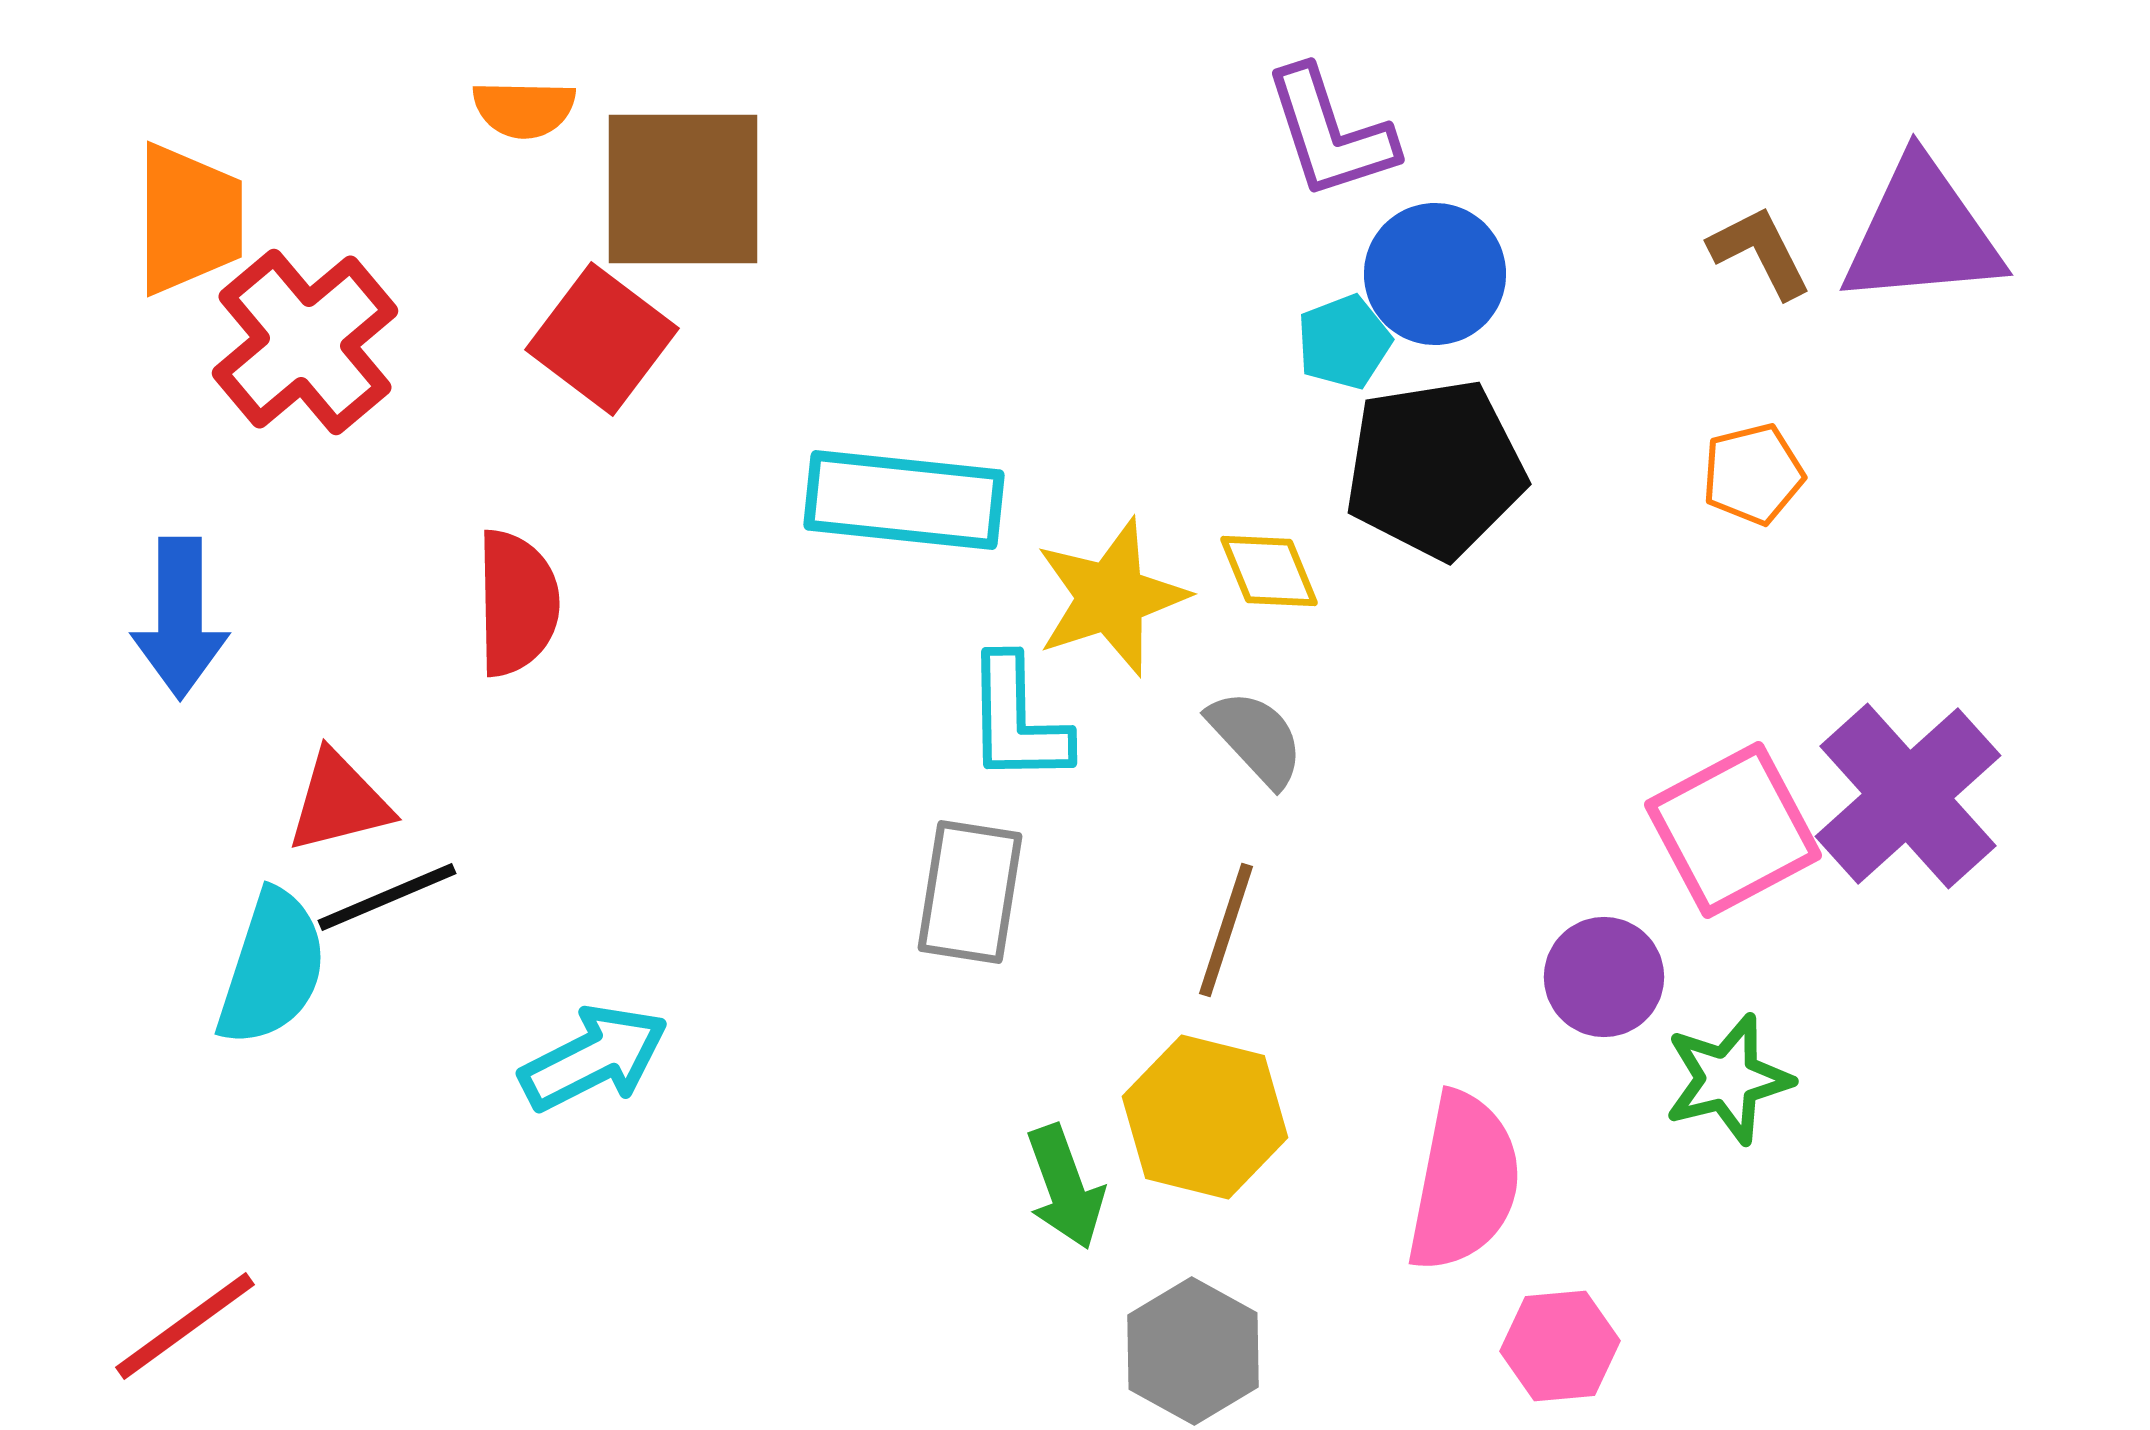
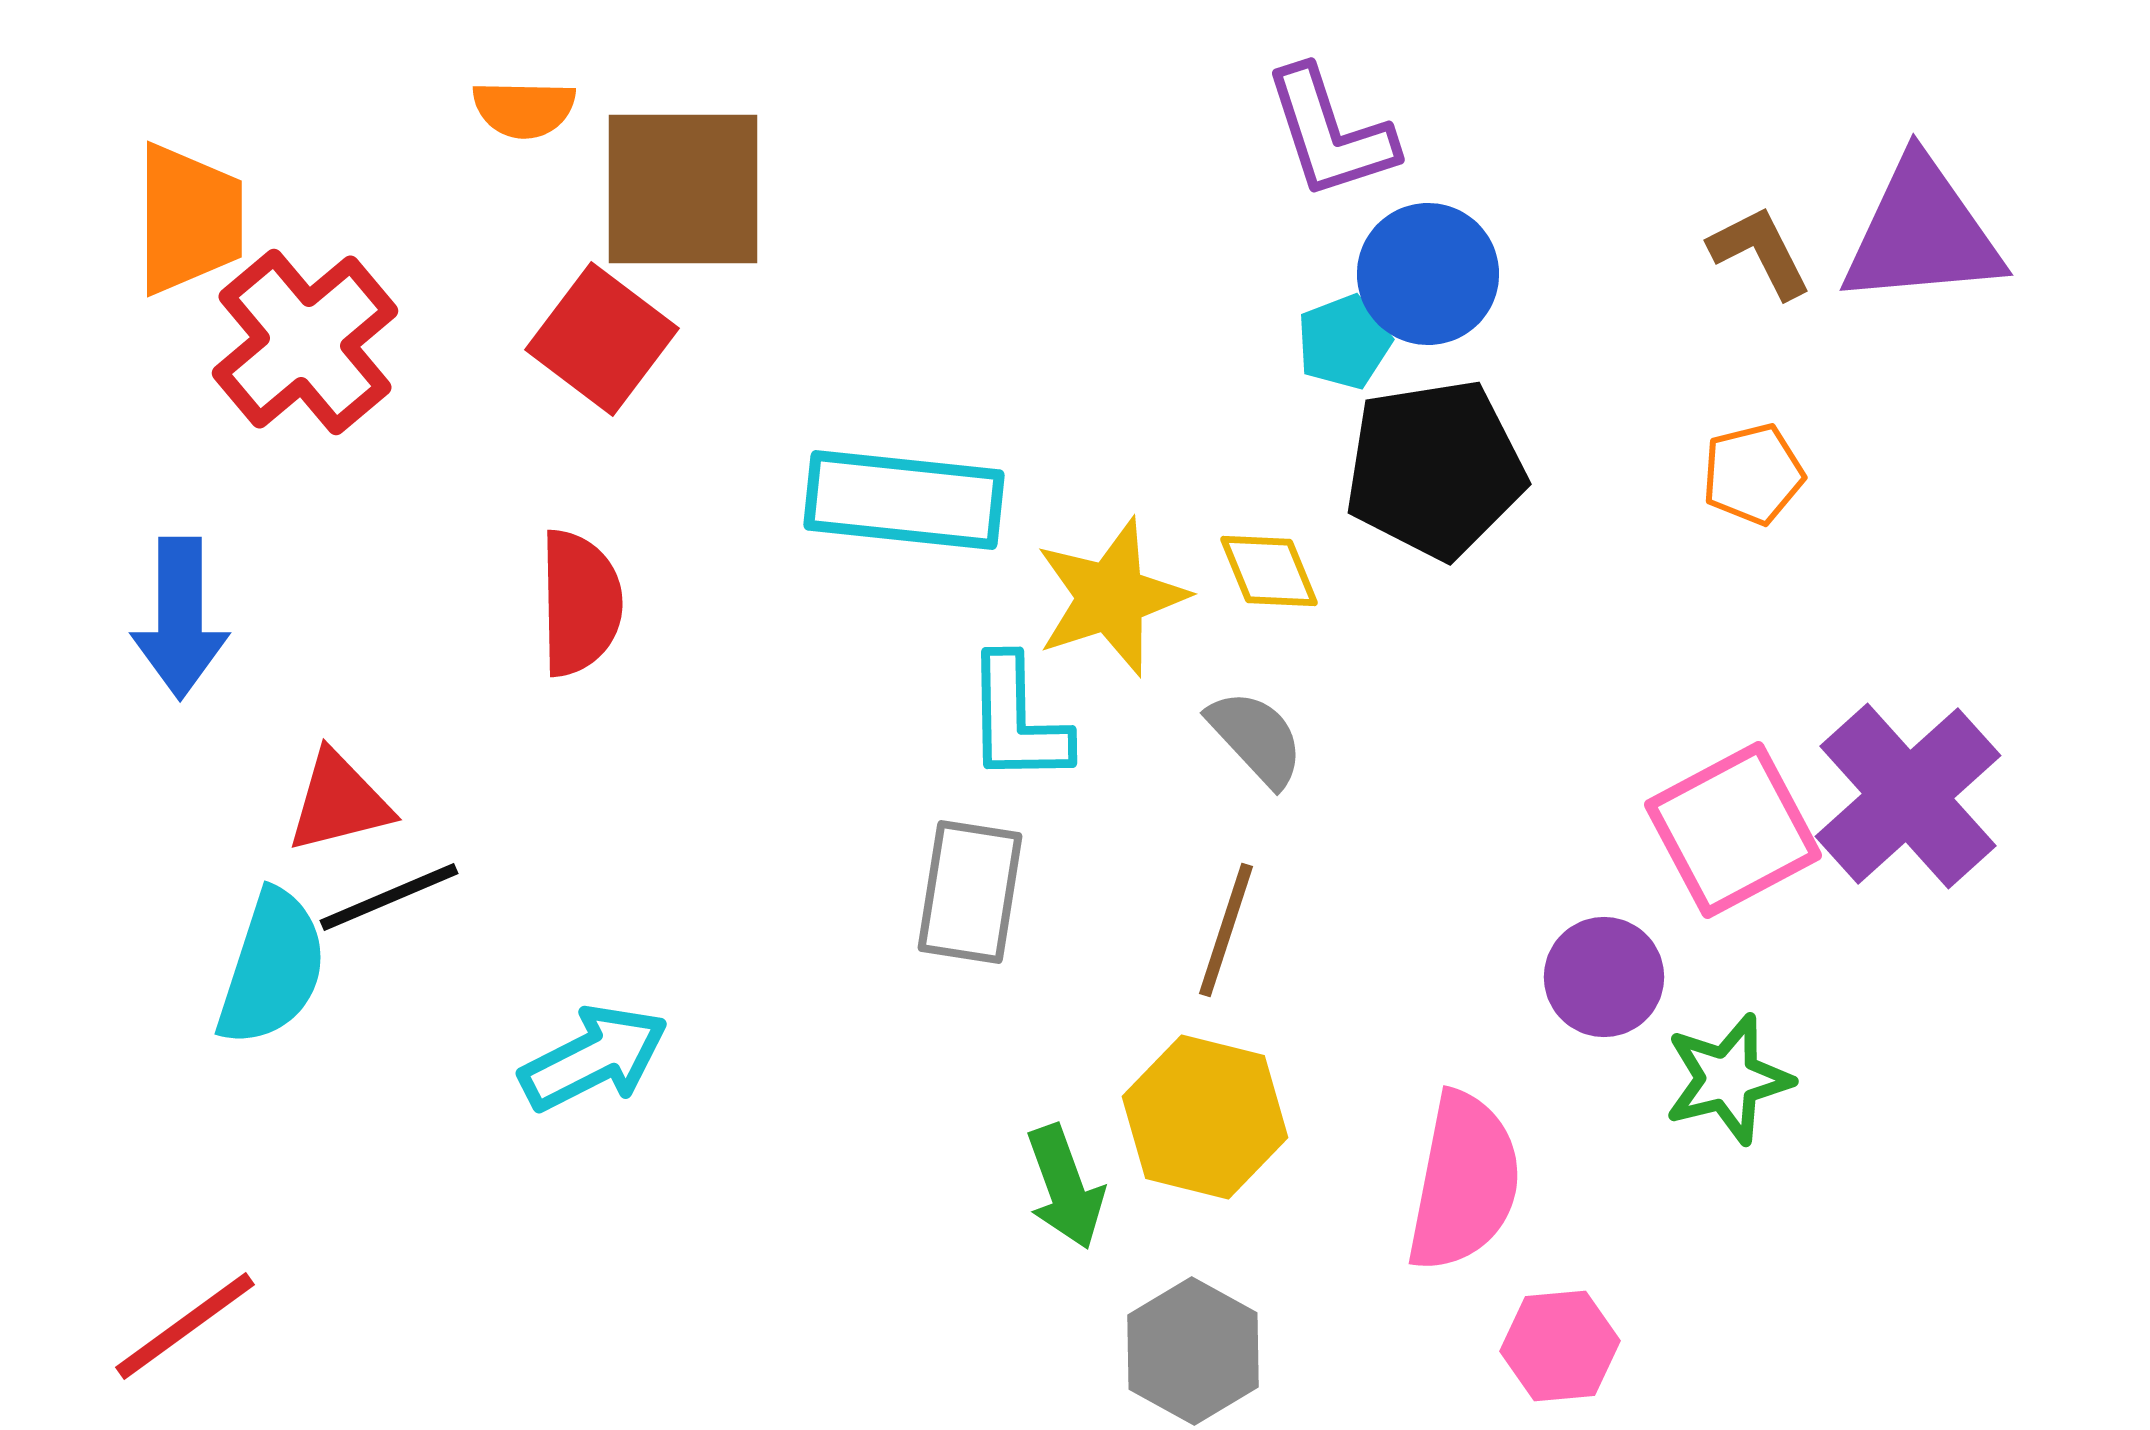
blue circle: moved 7 px left
red semicircle: moved 63 px right
black line: moved 2 px right
